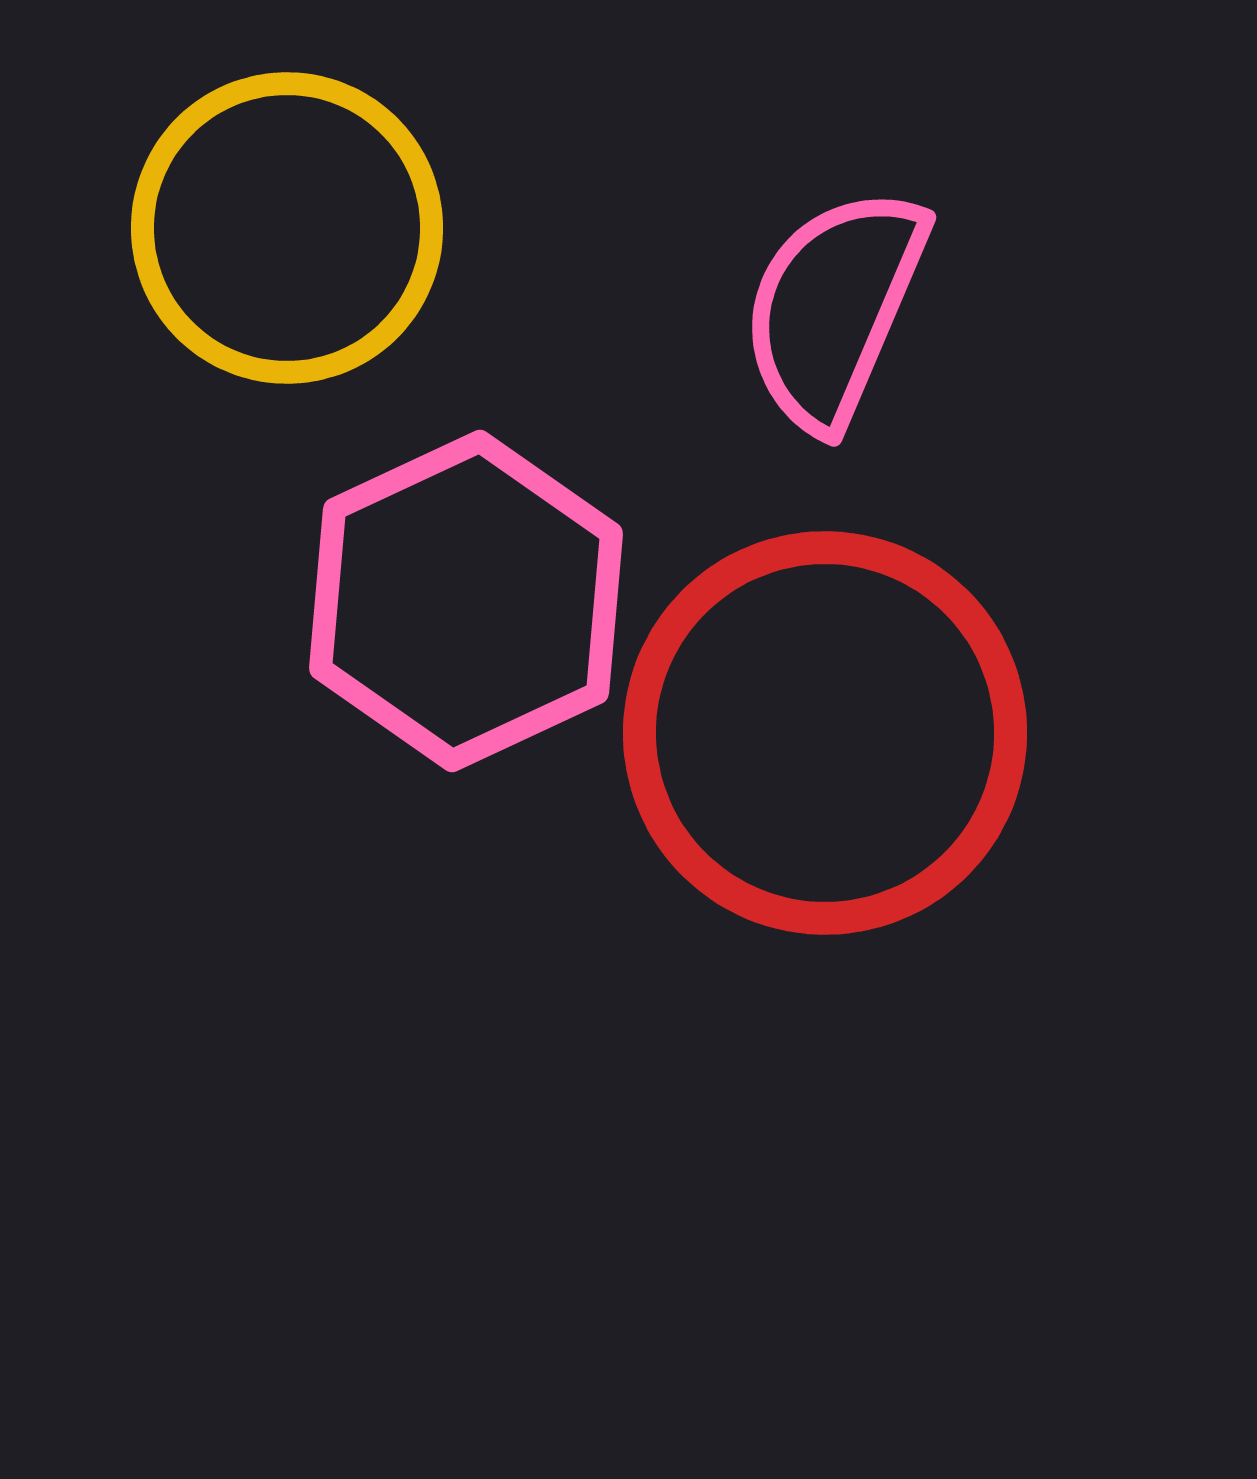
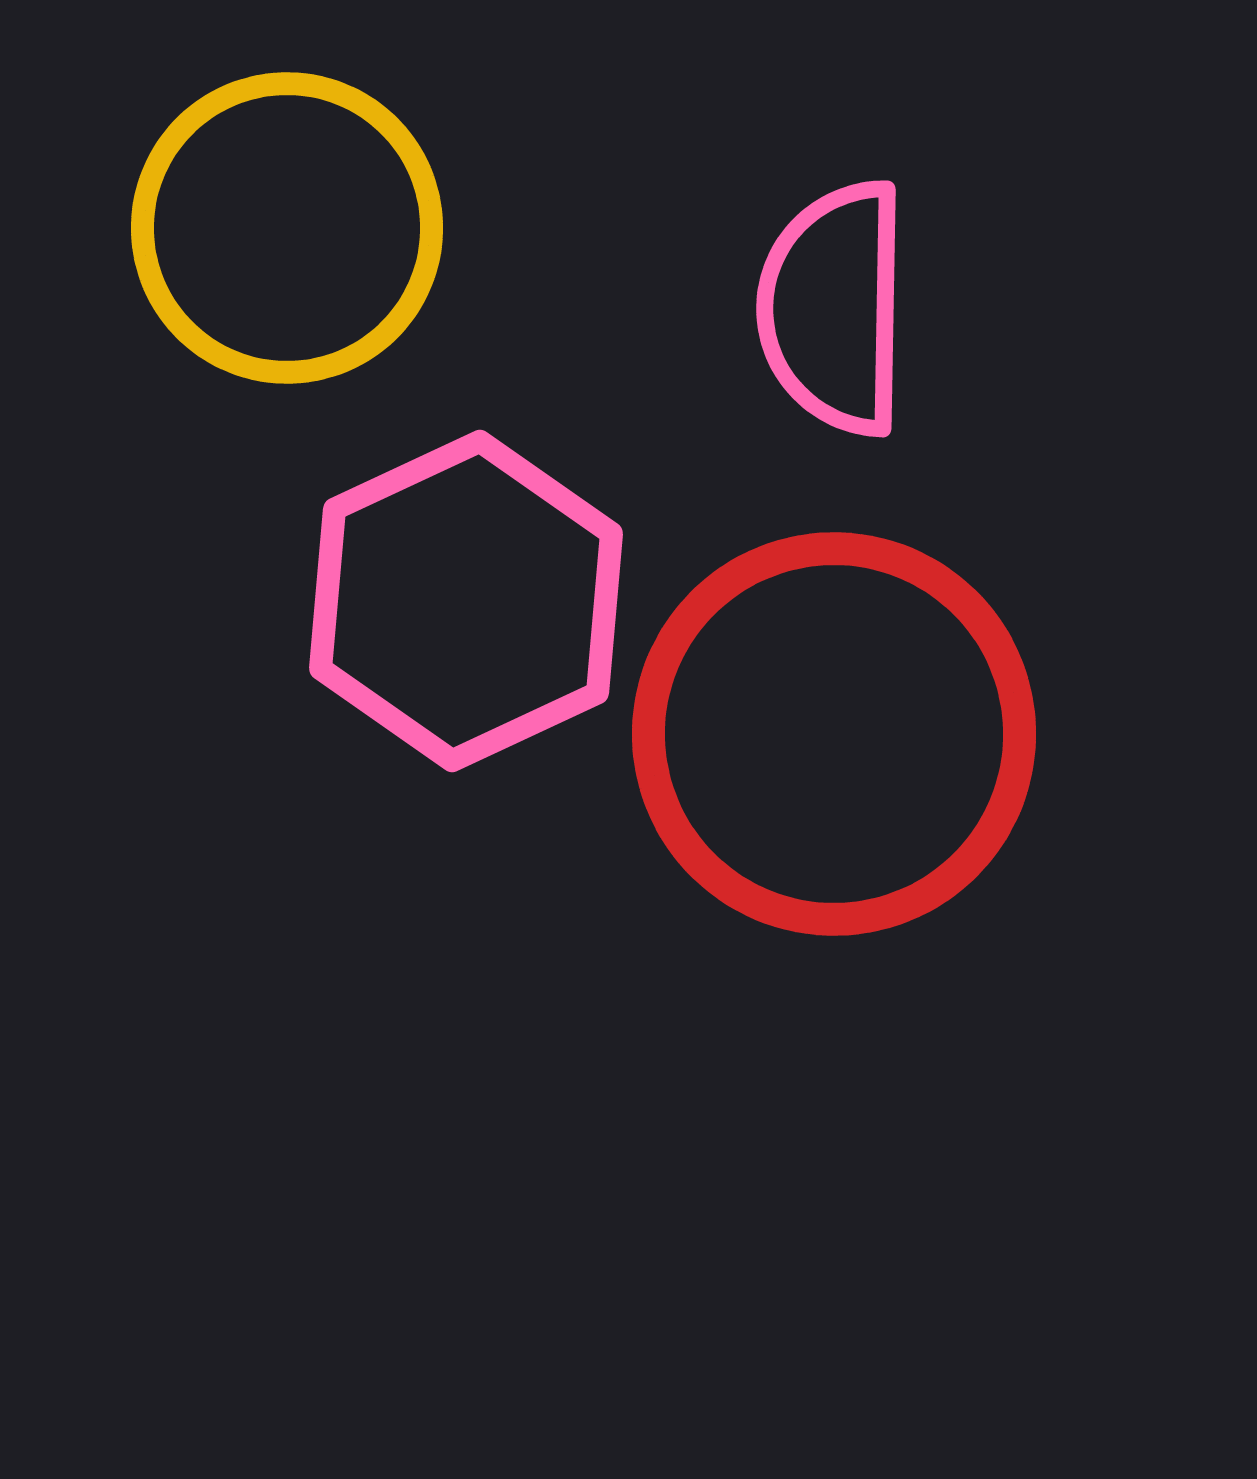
pink semicircle: rotated 22 degrees counterclockwise
red circle: moved 9 px right, 1 px down
